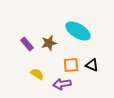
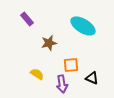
cyan ellipse: moved 5 px right, 5 px up
purple rectangle: moved 25 px up
black triangle: moved 13 px down
purple arrow: rotated 90 degrees counterclockwise
